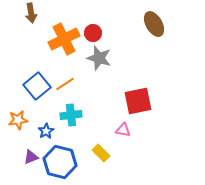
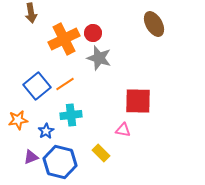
red square: rotated 12 degrees clockwise
